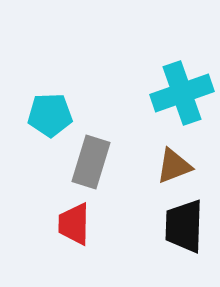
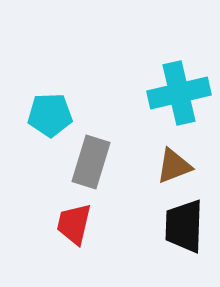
cyan cross: moved 3 px left; rotated 6 degrees clockwise
red trapezoid: rotated 12 degrees clockwise
